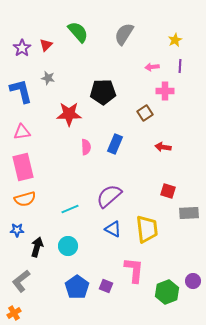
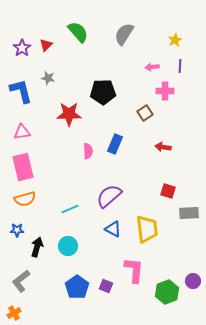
pink semicircle: moved 2 px right, 4 px down
